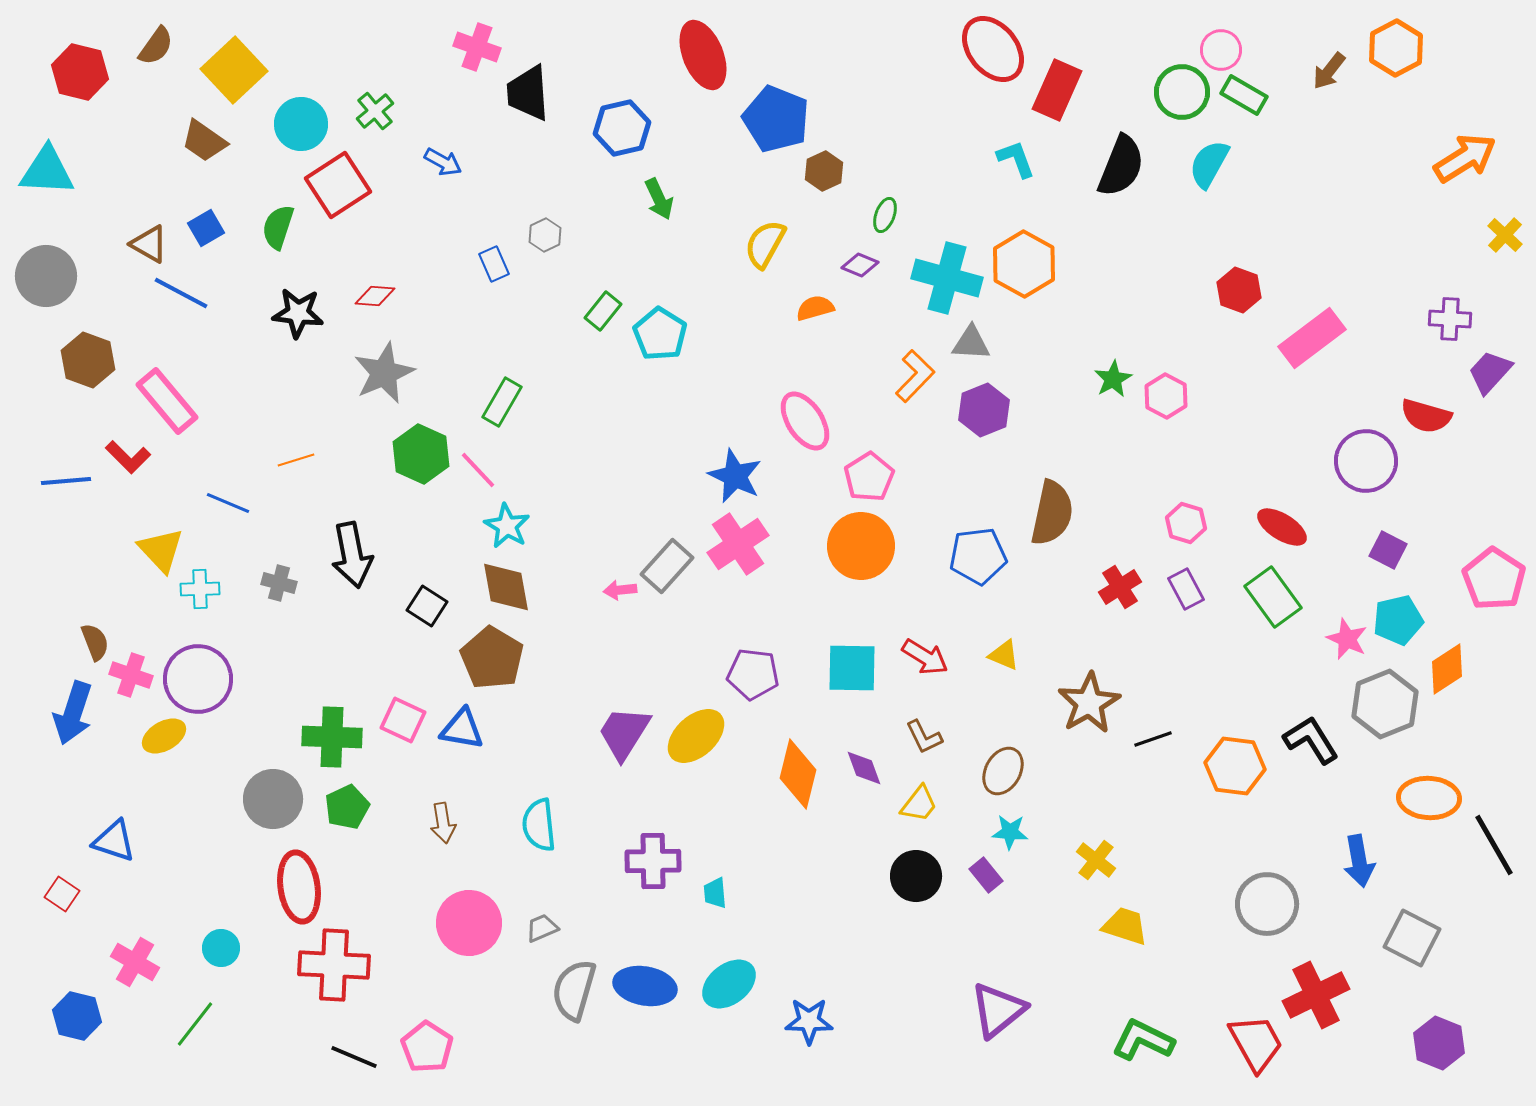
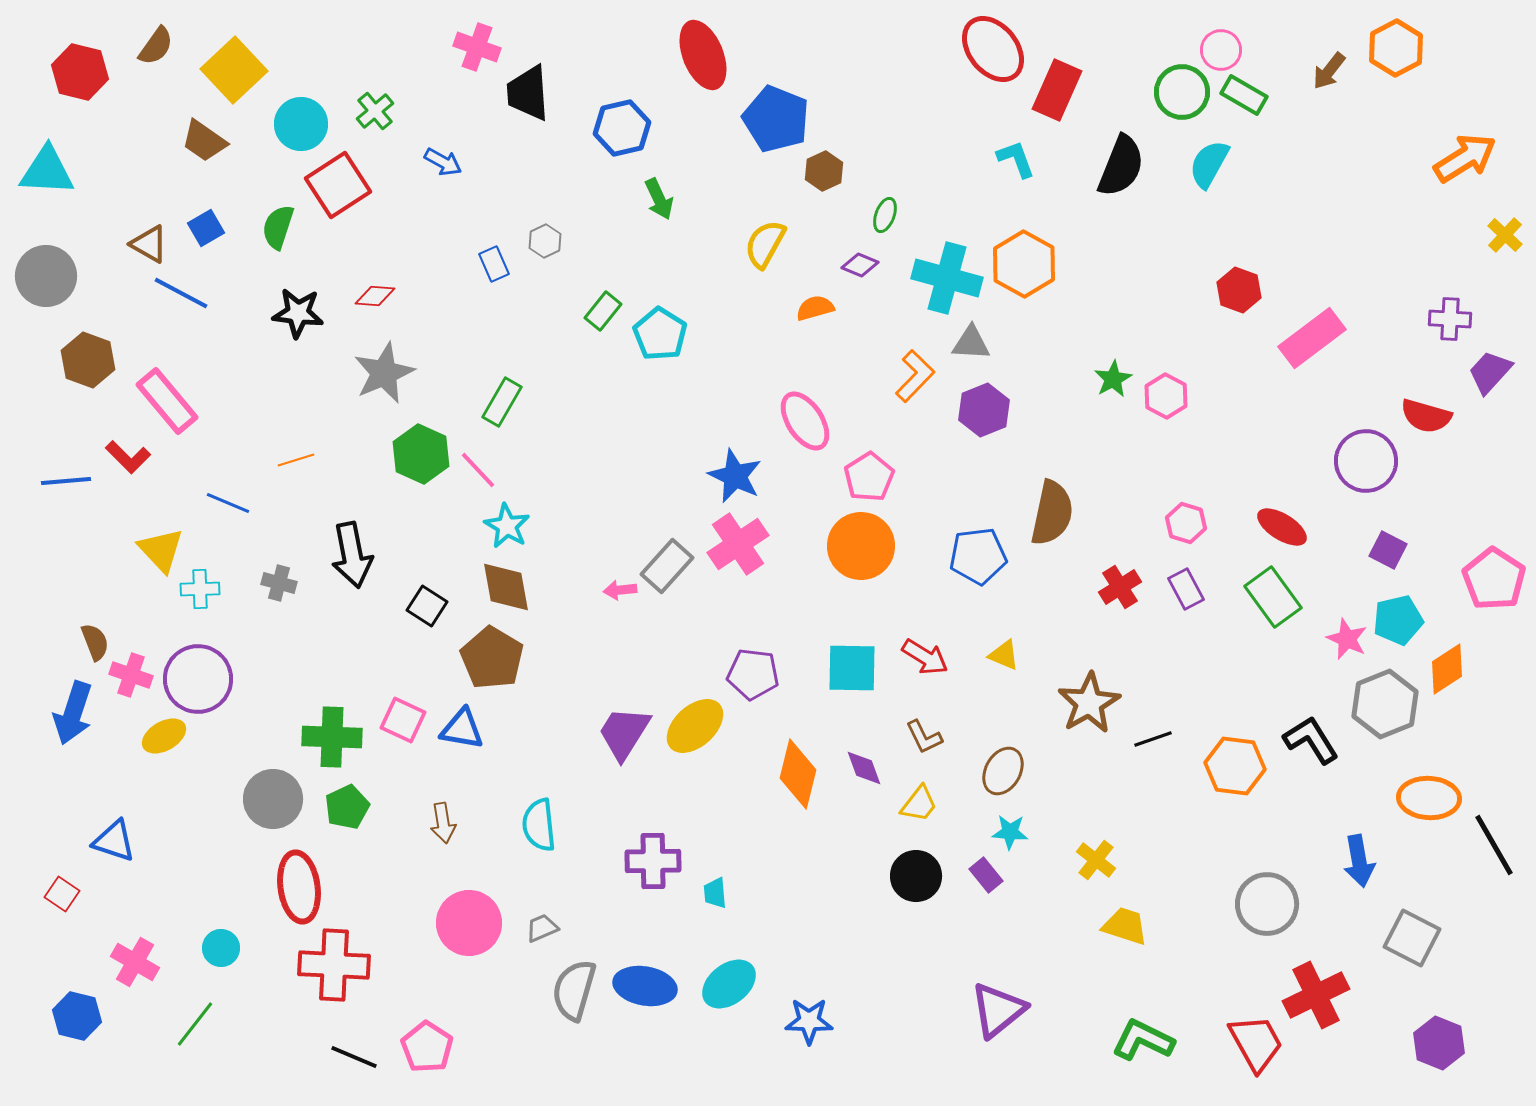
gray hexagon at (545, 235): moved 6 px down
yellow ellipse at (696, 736): moved 1 px left, 10 px up
